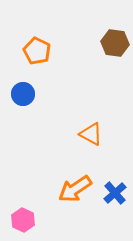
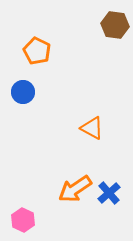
brown hexagon: moved 18 px up
blue circle: moved 2 px up
orange triangle: moved 1 px right, 6 px up
blue cross: moved 6 px left
